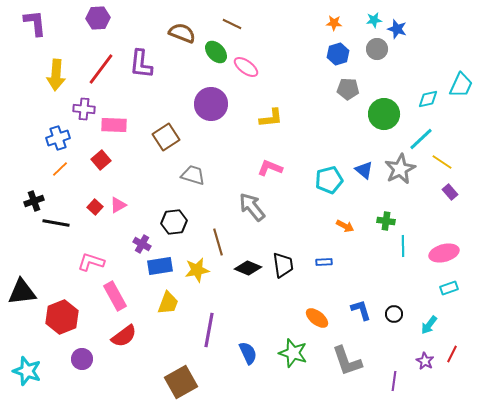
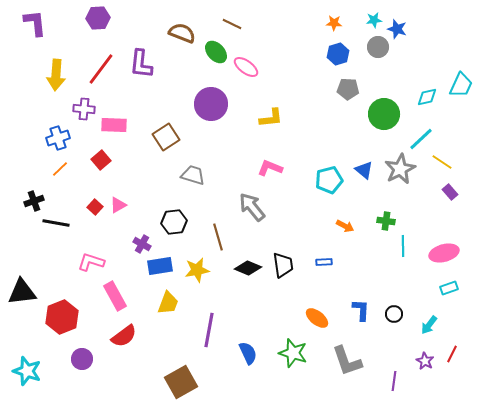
gray circle at (377, 49): moved 1 px right, 2 px up
cyan diamond at (428, 99): moved 1 px left, 2 px up
brown line at (218, 242): moved 5 px up
blue L-shape at (361, 310): rotated 20 degrees clockwise
